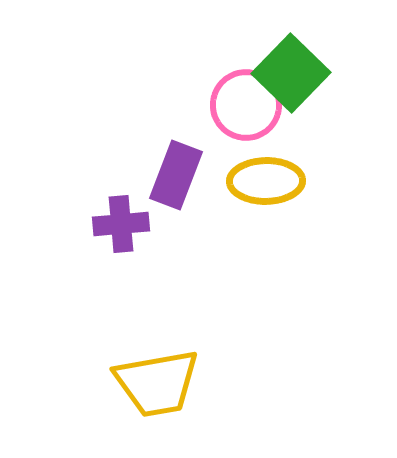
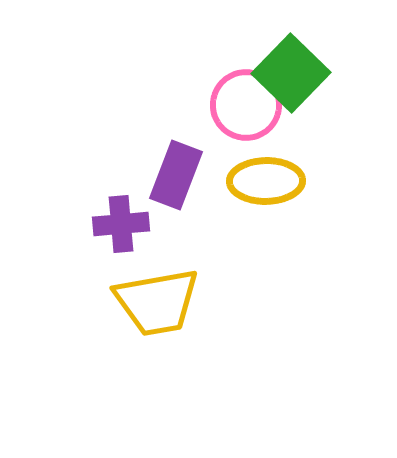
yellow trapezoid: moved 81 px up
